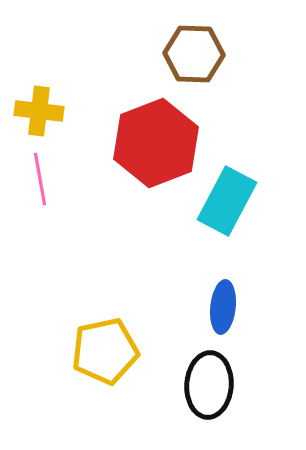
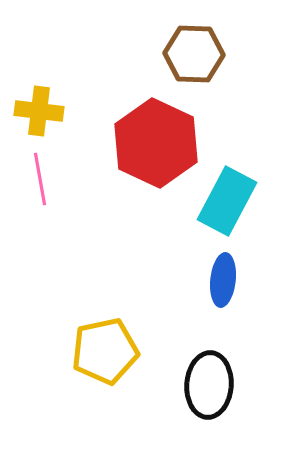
red hexagon: rotated 14 degrees counterclockwise
blue ellipse: moved 27 px up
